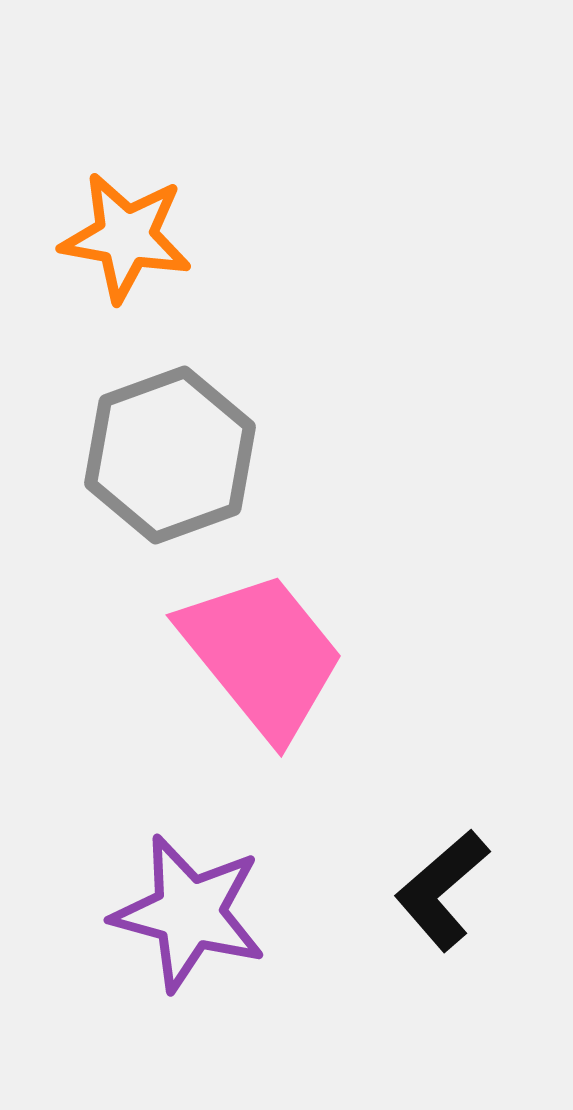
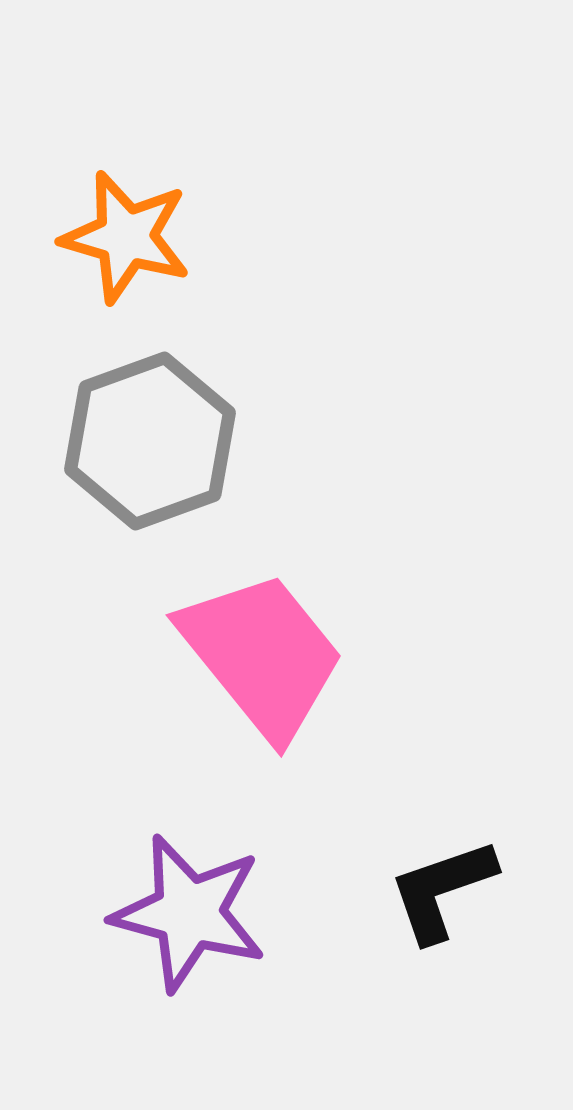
orange star: rotated 6 degrees clockwise
gray hexagon: moved 20 px left, 14 px up
black L-shape: rotated 22 degrees clockwise
